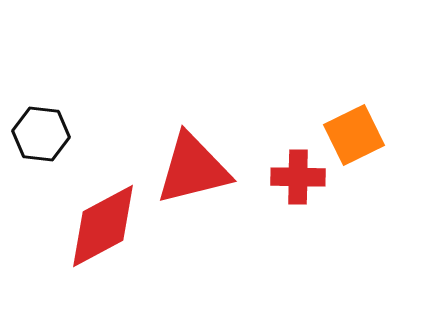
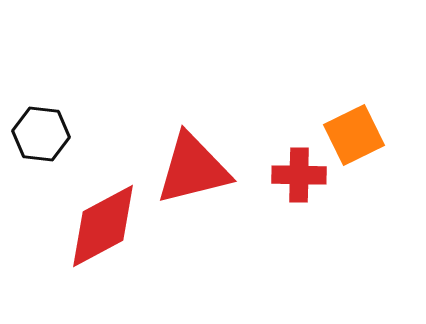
red cross: moved 1 px right, 2 px up
